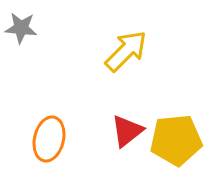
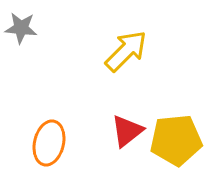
orange ellipse: moved 4 px down
